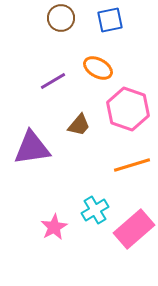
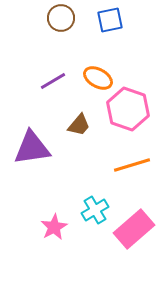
orange ellipse: moved 10 px down
